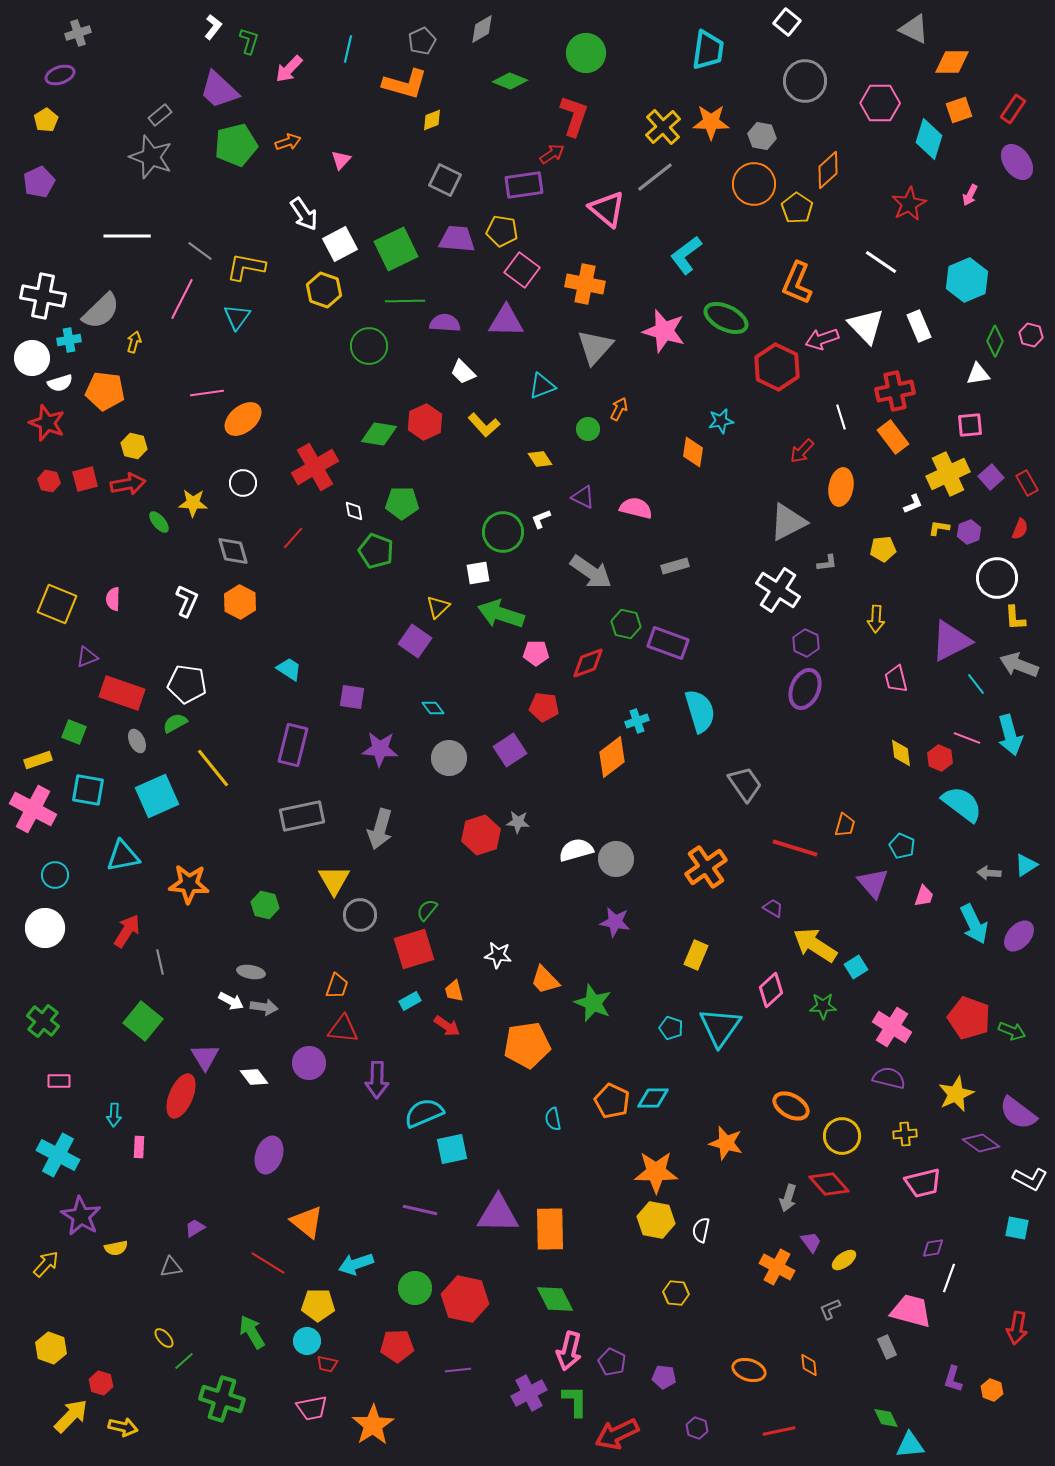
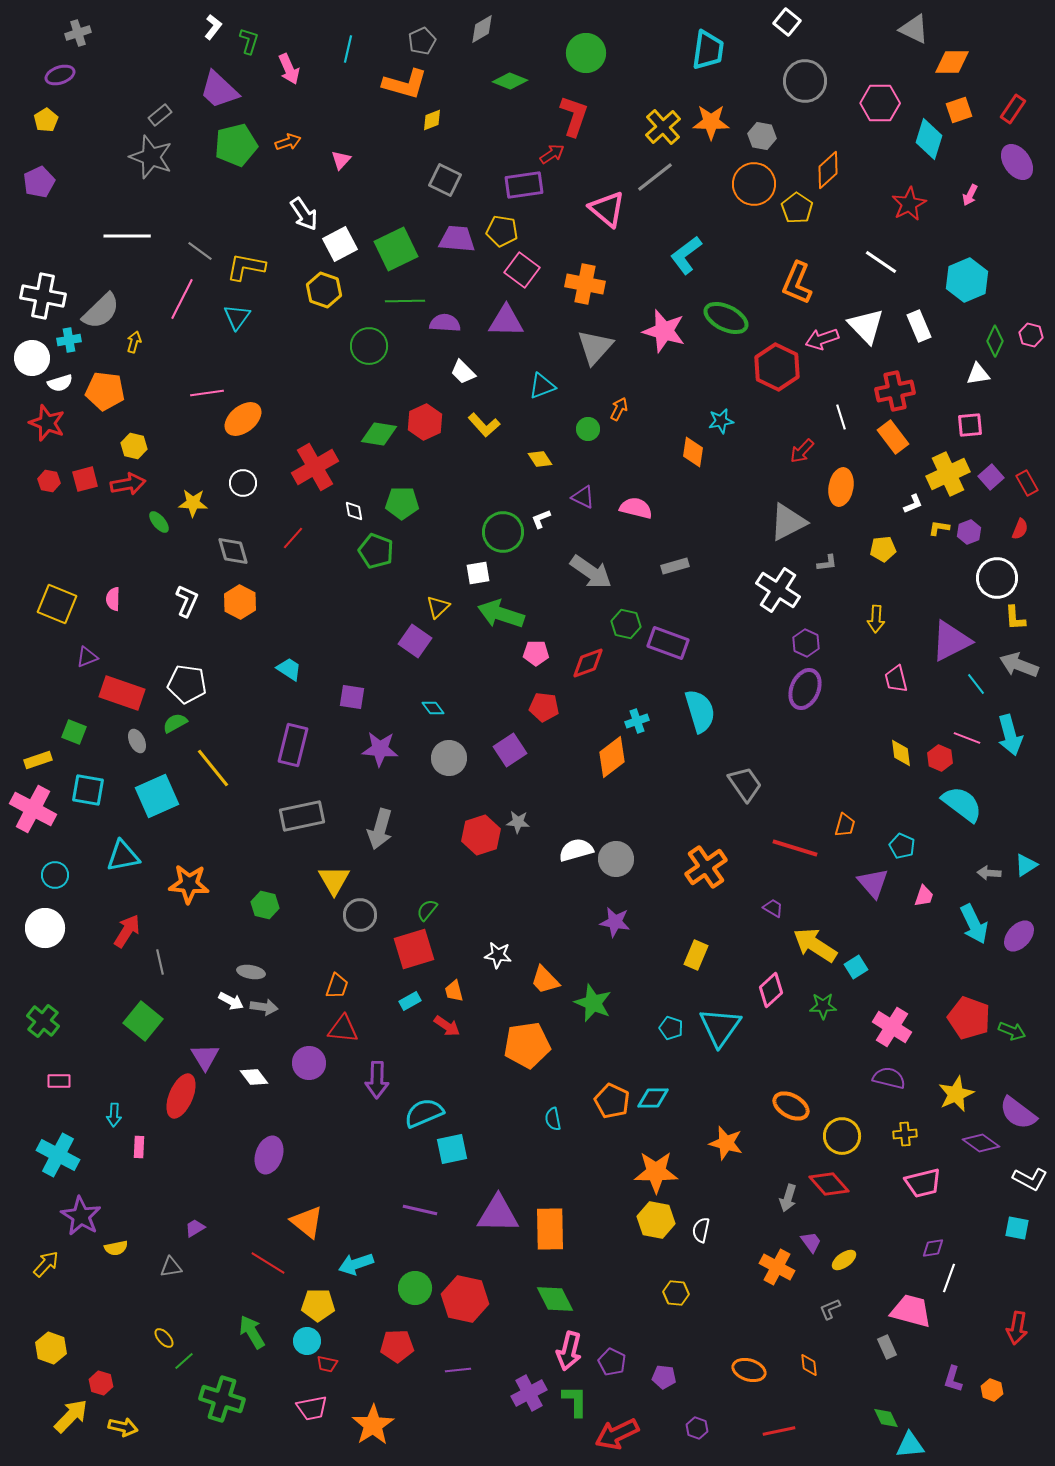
pink arrow at (289, 69): rotated 68 degrees counterclockwise
